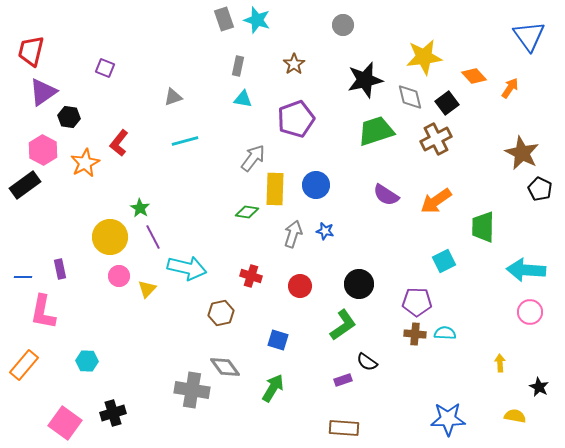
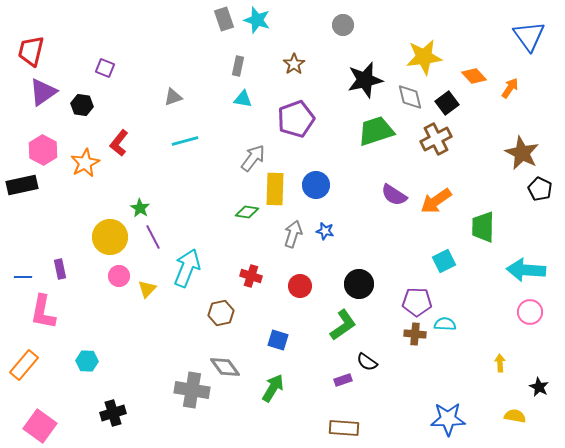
black hexagon at (69, 117): moved 13 px right, 12 px up
black rectangle at (25, 185): moved 3 px left; rotated 24 degrees clockwise
purple semicircle at (386, 195): moved 8 px right
cyan arrow at (187, 268): rotated 81 degrees counterclockwise
cyan semicircle at (445, 333): moved 9 px up
pink square at (65, 423): moved 25 px left, 3 px down
